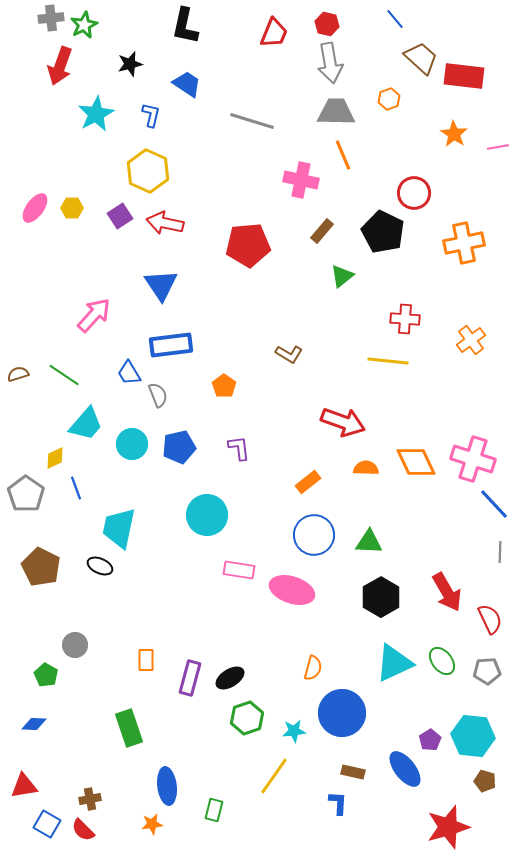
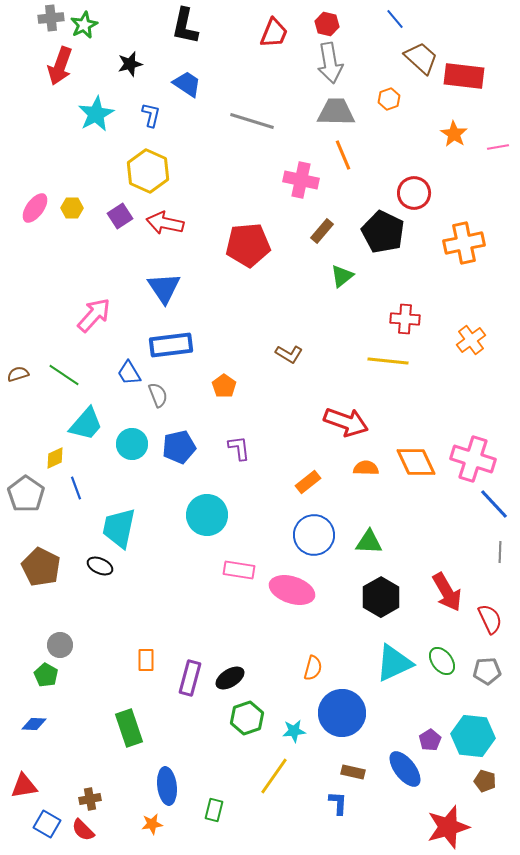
blue triangle at (161, 285): moved 3 px right, 3 px down
red arrow at (343, 422): moved 3 px right
gray circle at (75, 645): moved 15 px left
